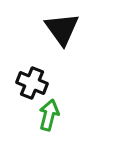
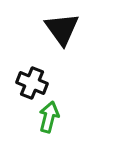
green arrow: moved 2 px down
